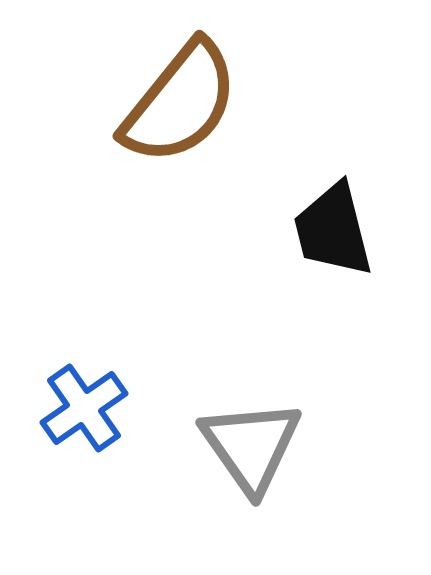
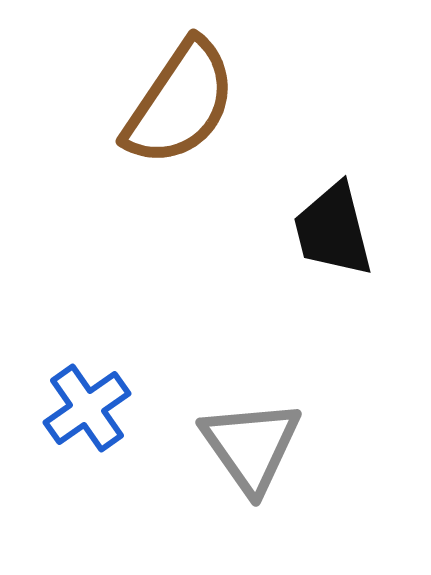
brown semicircle: rotated 5 degrees counterclockwise
blue cross: moved 3 px right
